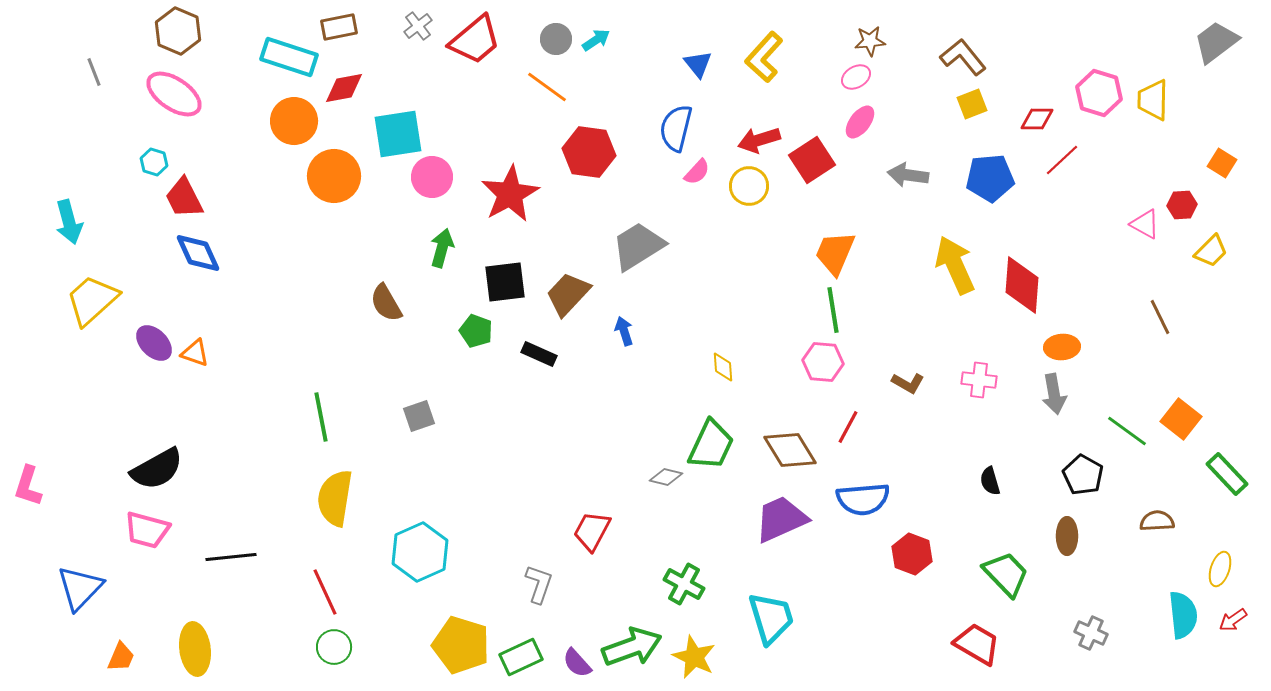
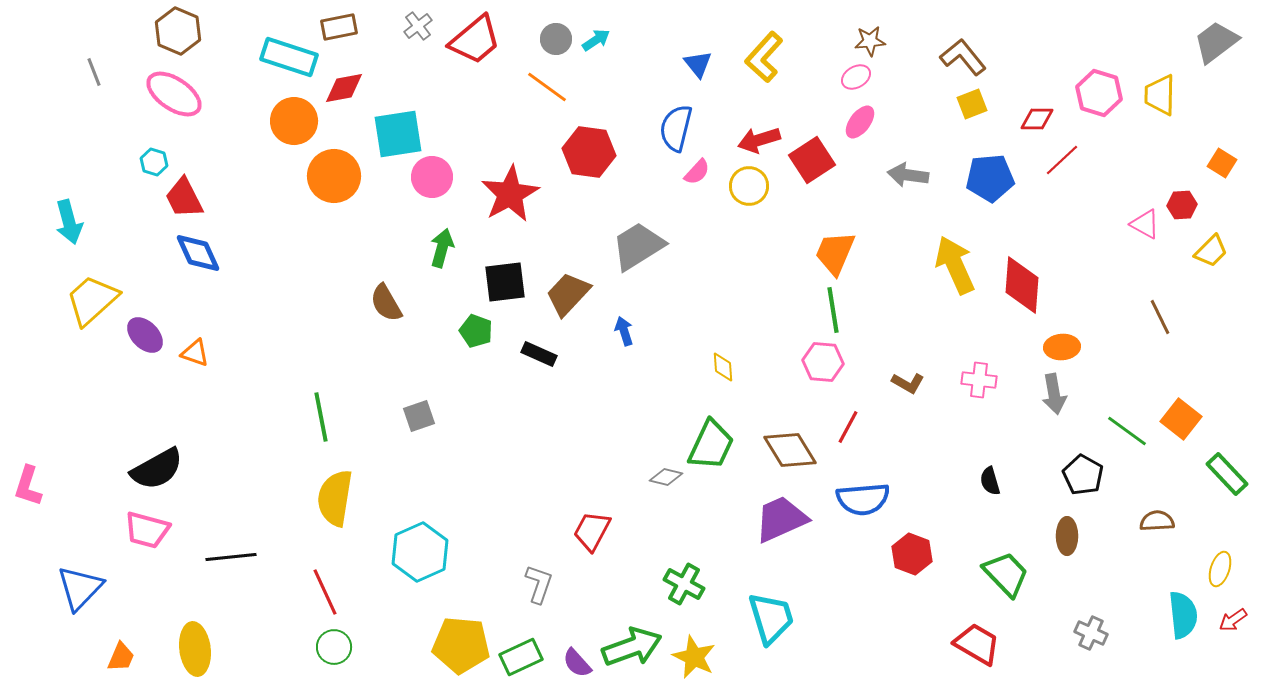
yellow trapezoid at (1153, 100): moved 7 px right, 5 px up
purple ellipse at (154, 343): moved 9 px left, 8 px up
yellow pentagon at (461, 645): rotated 12 degrees counterclockwise
